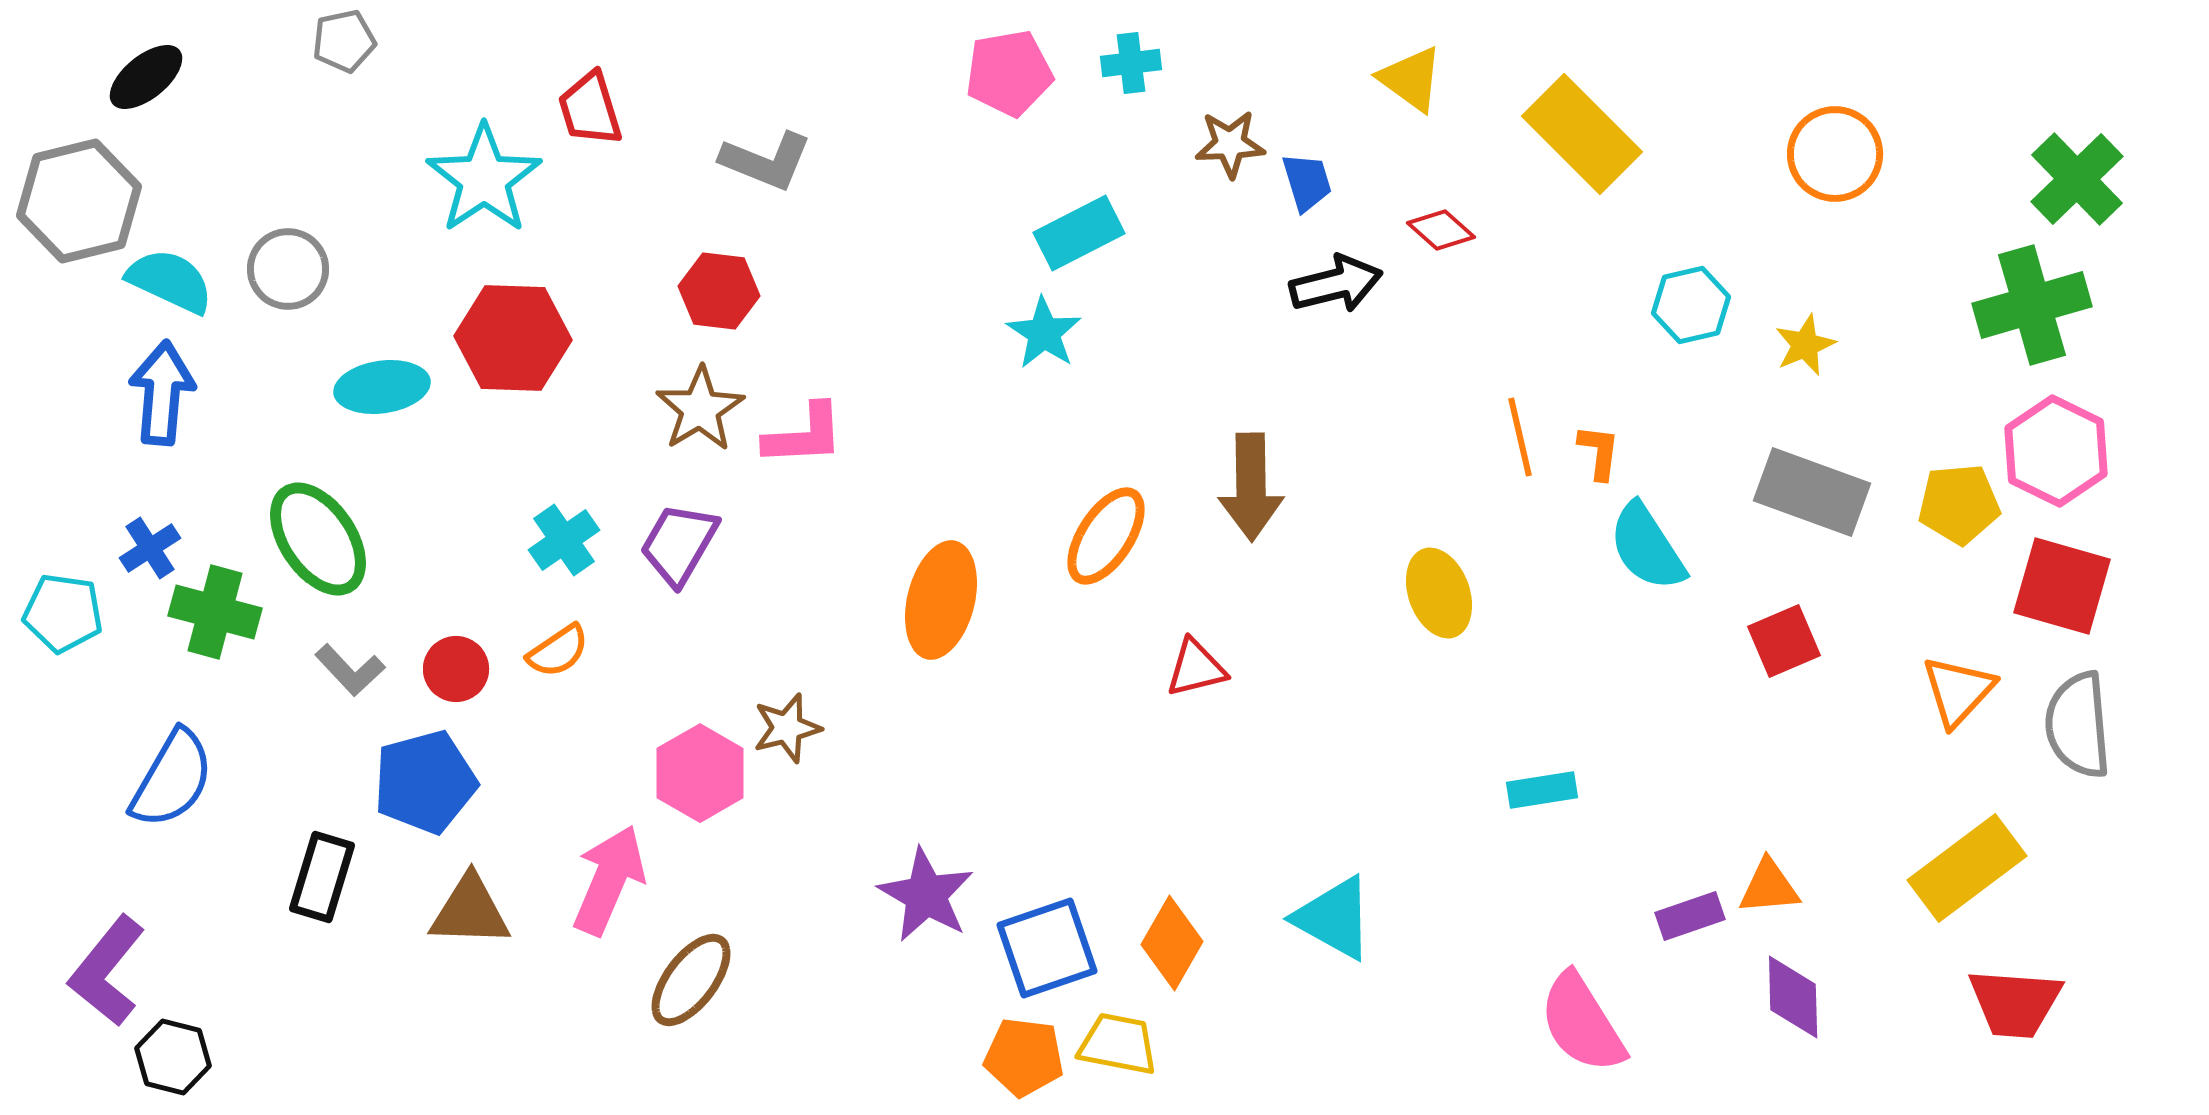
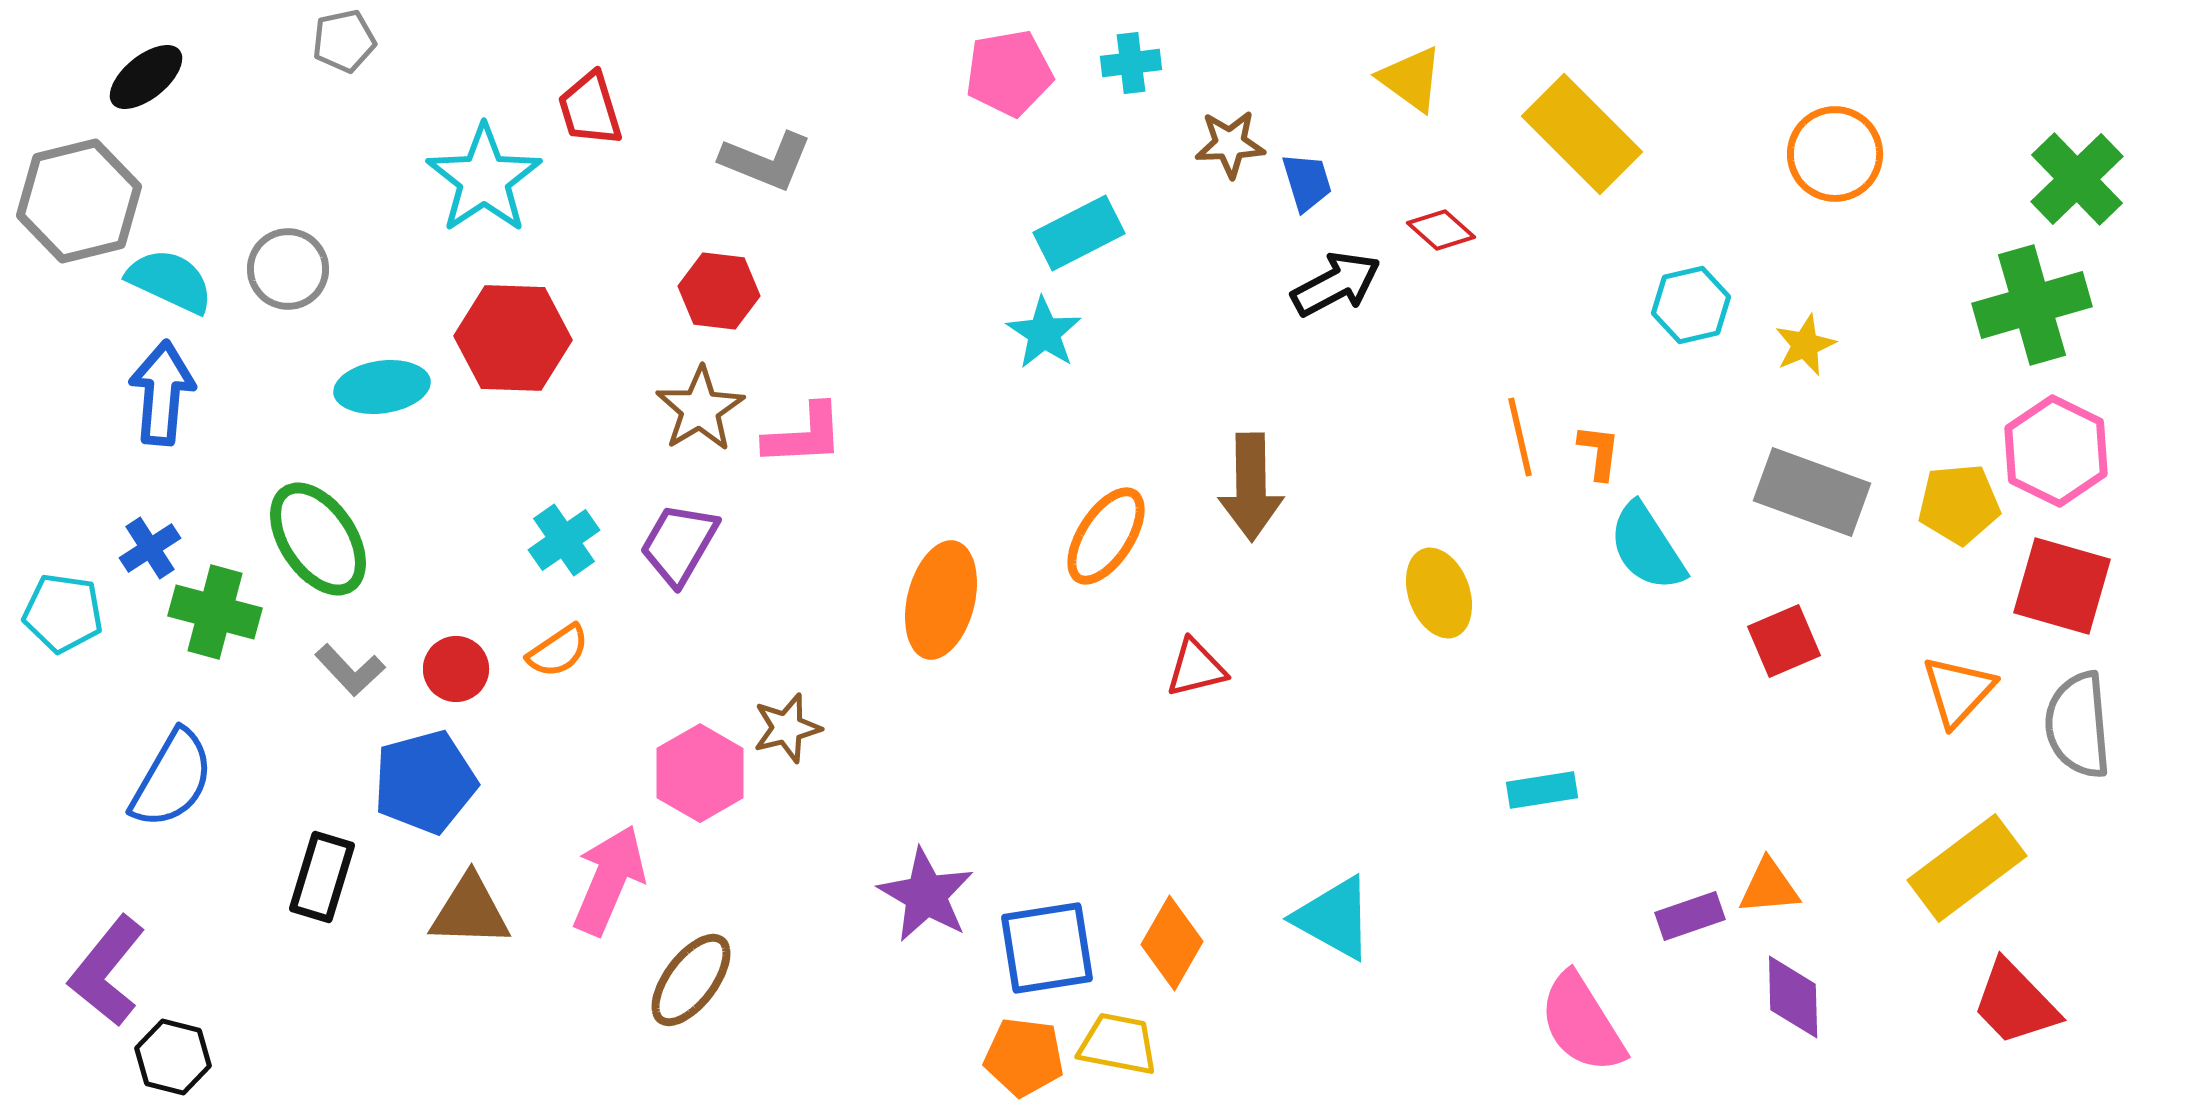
black arrow at (1336, 284): rotated 14 degrees counterclockwise
blue square at (1047, 948): rotated 10 degrees clockwise
red trapezoid at (2015, 1003): rotated 42 degrees clockwise
